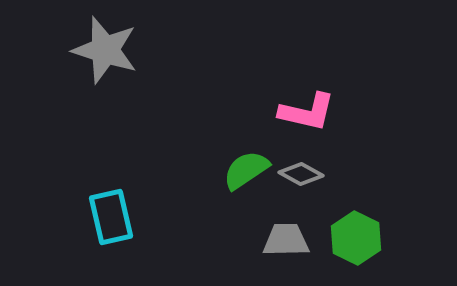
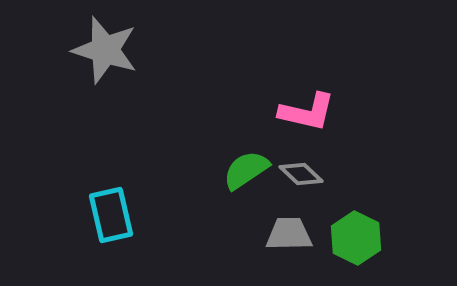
gray diamond: rotated 15 degrees clockwise
cyan rectangle: moved 2 px up
gray trapezoid: moved 3 px right, 6 px up
